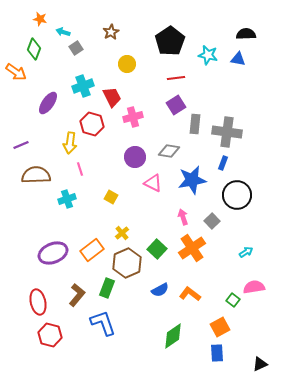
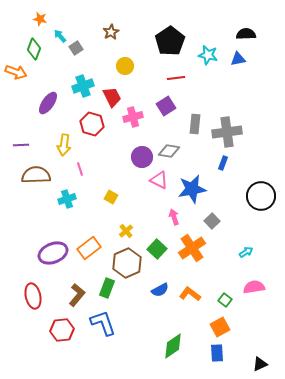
cyan arrow at (63, 32): moved 3 px left, 4 px down; rotated 32 degrees clockwise
blue triangle at (238, 59): rotated 21 degrees counterclockwise
yellow circle at (127, 64): moved 2 px left, 2 px down
orange arrow at (16, 72): rotated 15 degrees counterclockwise
purple square at (176, 105): moved 10 px left, 1 px down
gray cross at (227, 132): rotated 16 degrees counterclockwise
yellow arrow at (70, 143): moved 6 px left, 2 px down
purple line at (21, 145): rotated 21 degrees clockwise
purple circle at (135, 157): moved 7 px right
blue star at (192, 180): moved 9 px down
pink triangle at (153, 183): moved 6 px right, 3 px up
black circle at (237, 195): moved 24 px right, 1 px down
pink arrow at (183, 217): moved 9 px left
yellow cross at (122, 233): moved 4 px right, 2 px up
orange rectangle at (92, 250): moved 3 px left, 2 px up
green square at (233, 300): moved 8 px left
red ellipse at (38, 302): moved 5 px left, 6 px up
red hexagon at (50, 335): moved 12 px right, 5 px up; rotated 20 degrees counterclockwise
green diamond at (173, 336): moved 10 px down
